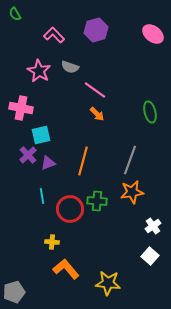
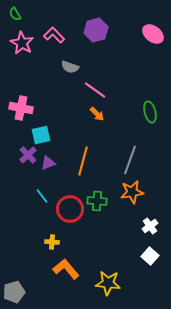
pink star: moved 17 px left, 28 px up
cyan line: rotated 28 degrees counterclockwise
white cross: moved 3 px left
